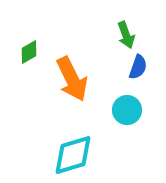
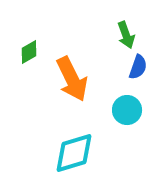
cyan diamond: moved 1 px right, 2 px up
